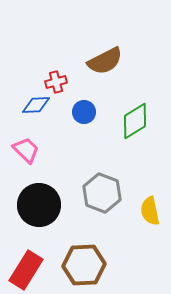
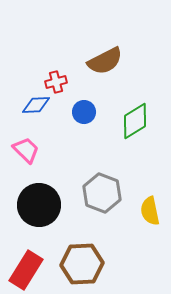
brown hexagon: moved 2 px left, 1 px up
